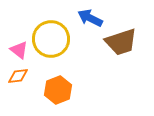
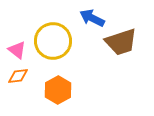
blue arrow: moved 2 px right
yellow circle: moved 2 px right, 2 px down
pink triangle: moved 2 px left
orange hexagon: rotated 8 degrees counterclockwise
